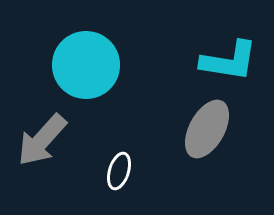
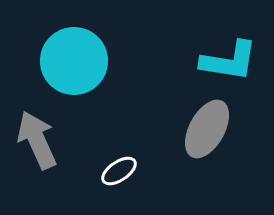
cyan circle: moved 12 px left, 4 px up
gray arrow: moved 5 px left; rotated 114 degrees clockwise
white ellipse: rotated 39 degrees clockwise
